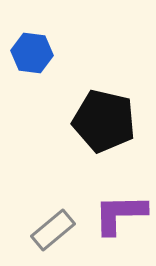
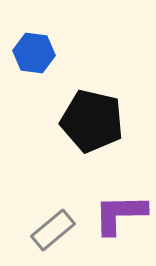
blue hexagon: moved 2 px right
black pentagon: moved 12 px left
